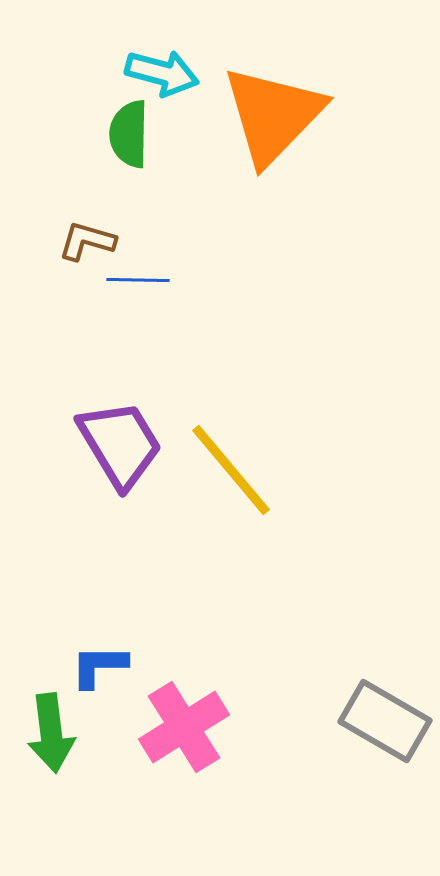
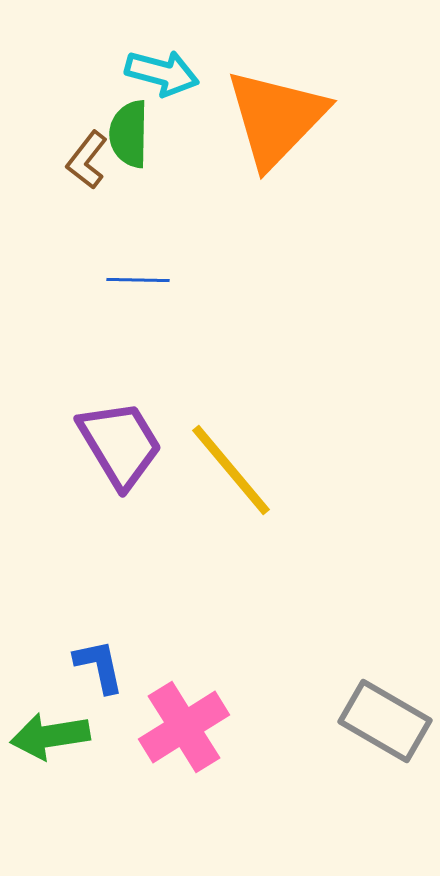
orange triangle: moved 3 px right, 3 px down
brown L-shape: moved 81 px up; rotated 68 degrees counterclockwise
blue L-shape: rotated 78 degrees clockwise
green arrow: moved 1 px left, 3 px down; rotated 88 degrees clockwise
